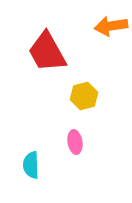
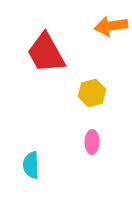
red trapezoid: moved 1 px left, 1 px down
yellow hexagon: moved 8 px right, 3 px up
pink ellipse: moved 17 px right; rotated 10 degrees clockwise
